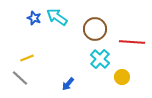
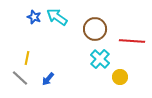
blue star: moved 1 px up
red line: moved 1 px up
yellow line: rotated 56 degrees counterclockwise
yellow circle: moved 2 px left
blue arrow: moved 20 px left, 5 px up
